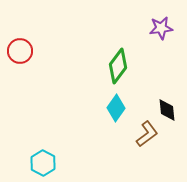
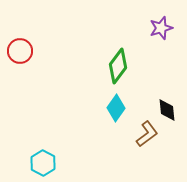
purple star: rotated 10 degrees counterclockwise
